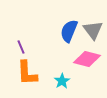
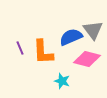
blue semicircle: moved 2 px right, 6 px down; rotated 45 degrees clockwise
purple line: moved 1 px left, 1 px down
orange L-shape: moved 16 px right, 21 px up
cyan star: rotated 21 degrees counterclockwise
